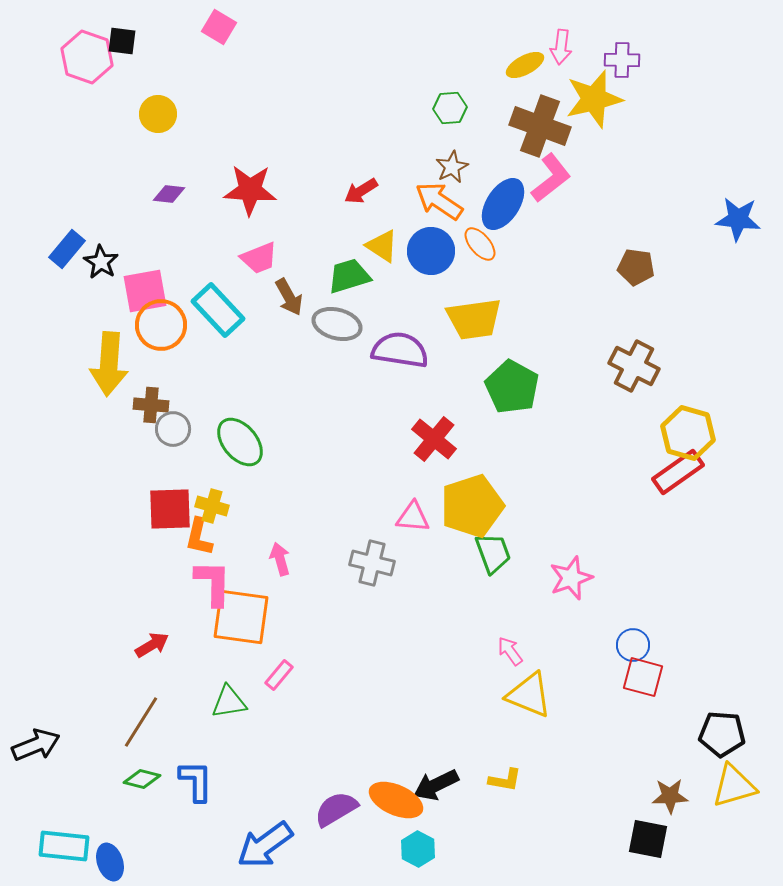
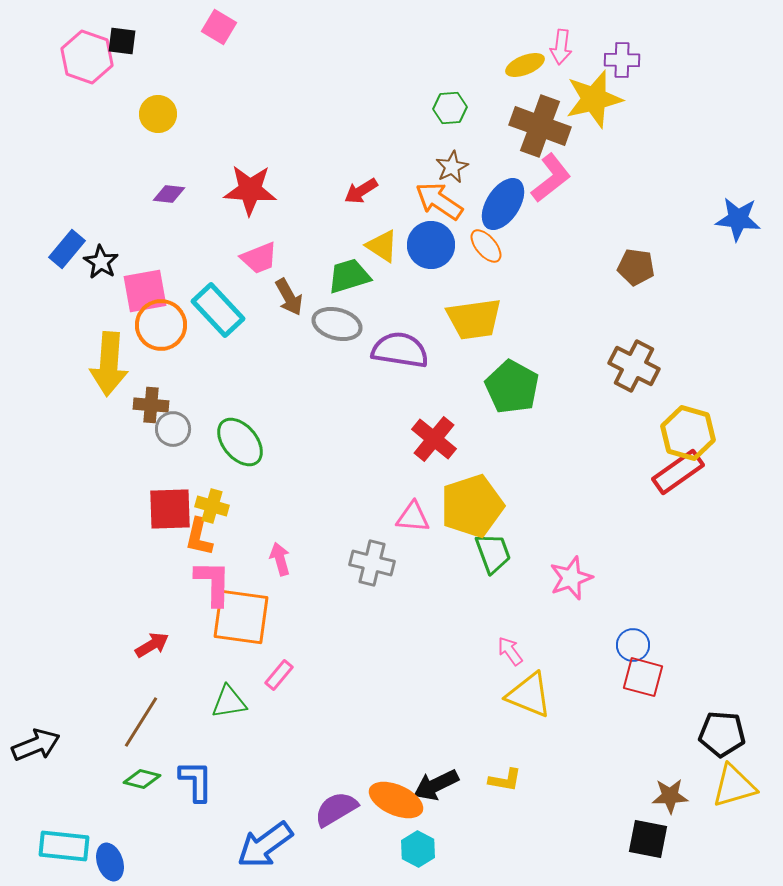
yellow ellipse at (525, 65): rotated 6 degrees clockwise
orange ellipse at (480, 244): moved 6 px right, 2 px down
blue circle at (431, 251): moved 6 px up
